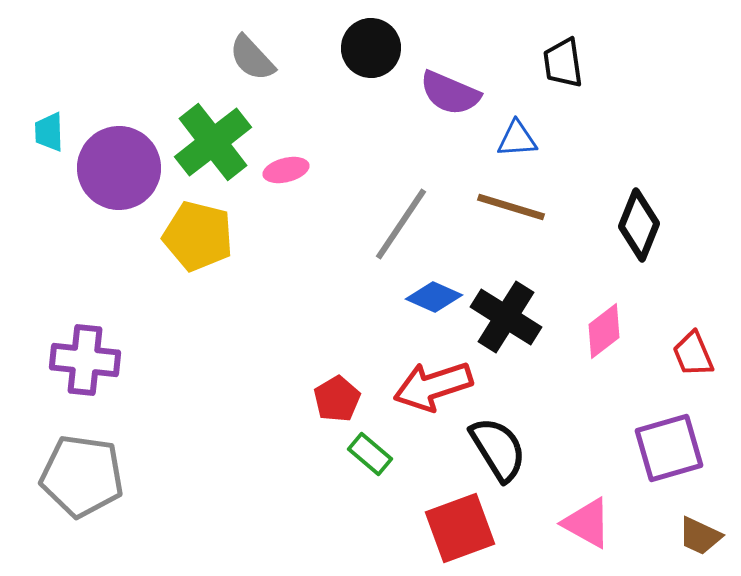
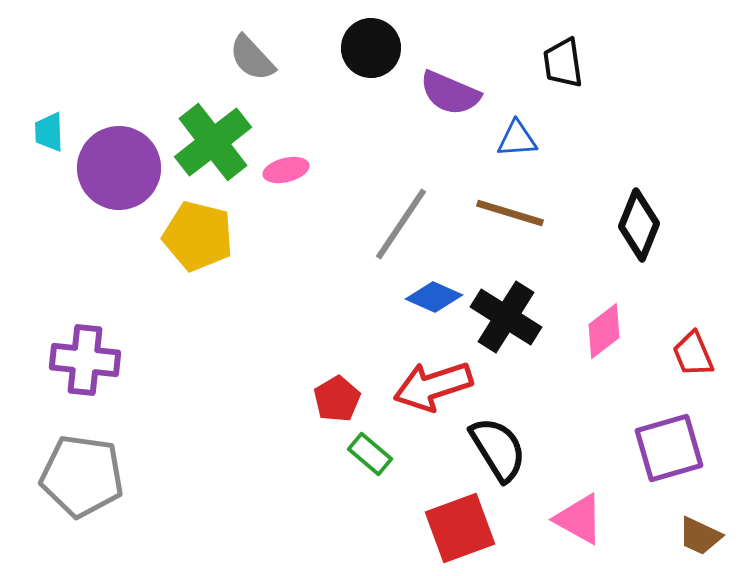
brown line: moved 1 px left, 6 px down
pink triangle: moved 8 px left, 4 px up
